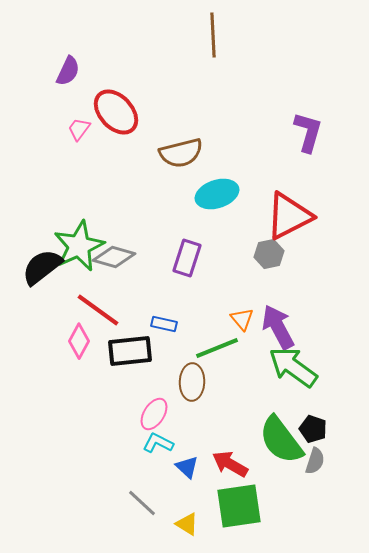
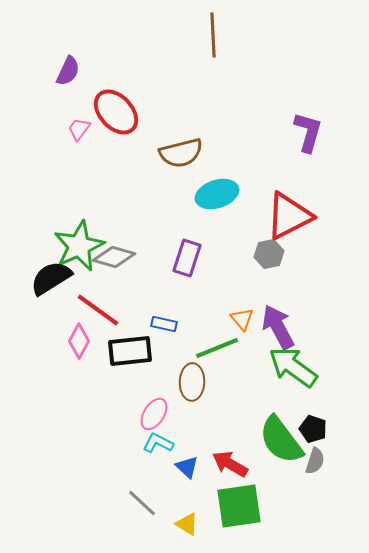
black semicircle: moved 9 px right, 11 px down; rotated 6 degrees clockwise
